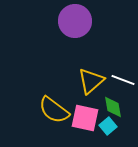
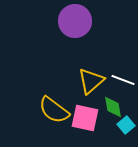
cyan square: moved 18 px right, 1 px up
